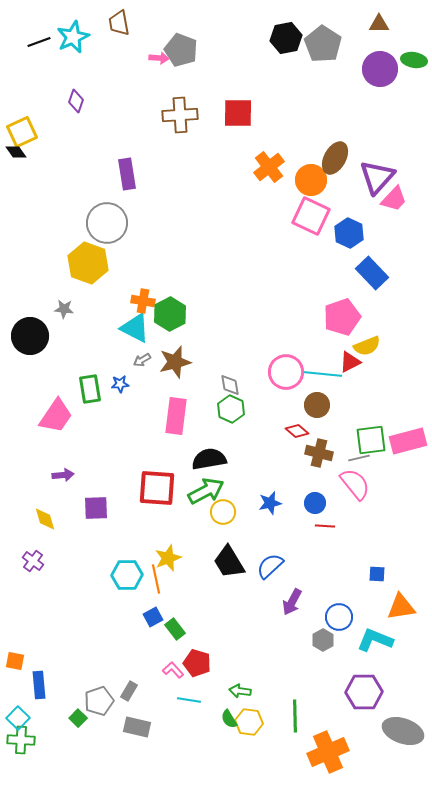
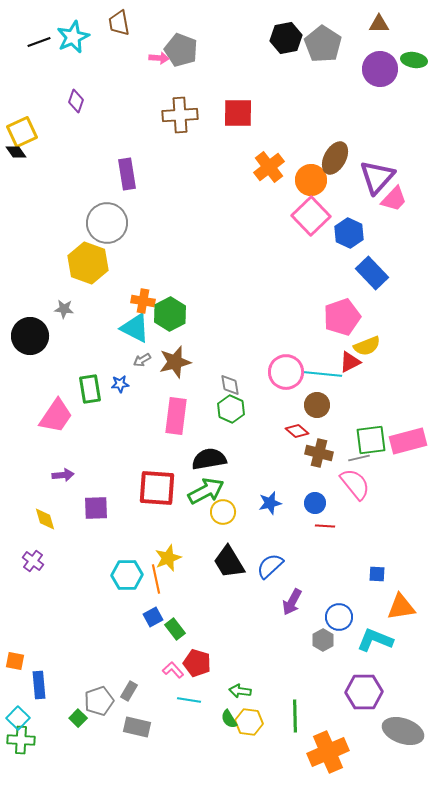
pink square at (311, 216): rotated 21 degrees clockwise
